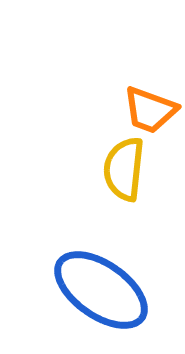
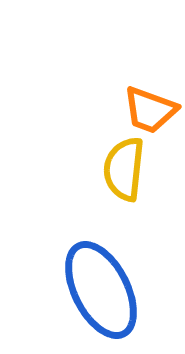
blue ellipse: rotated 28 degrees clockwise
